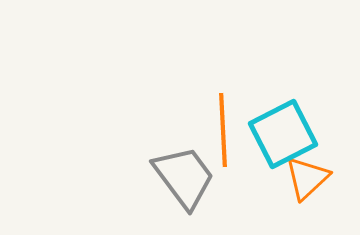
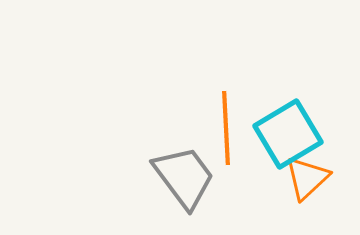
orange line: moved 3 px right, 2 px up
cyan square: moved 5 px right; rotated 4 degrees counterclockwise
